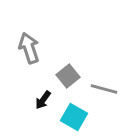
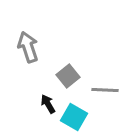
gray arrow: moved 1 px left, 1 px up
gray line: moved 1 px right, 1 px down; rotated 12 degrees counterclockwise
black arrow: moved 5 px right, 4 px down; rotated 114 degrees clockwise
